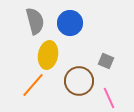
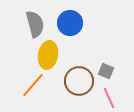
gray semicircle: moved 3 px down
gray square: moved 10 px down
